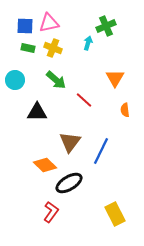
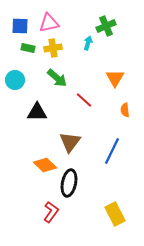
blue square: moved 5 px left
yellow cross: rotated 30 degrees counterclockwise
green arrow: moved 1 px right, 2 px up
blue line: moved 11 px right
black ellipse: rotated 48 degrees counterclockwise
